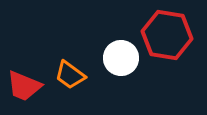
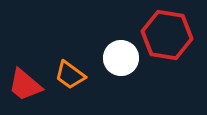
red trapezoid: moved 1 px right, 1 px up; rotated 18 degrees clockwise
